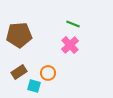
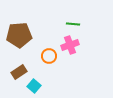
green line: rotated 16 degrees counterclockwise
pink cross: rotated 24 degrees clockwise
orange circle: moved 1 px right, 17 px up
cyan square: rotated 24 degrees clockwise
